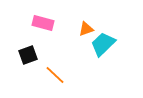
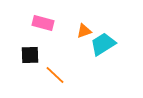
orange triangle: moved 2 px left, 2 px down
cyan trapezoid: rotated 12 degrees clockwise
black square: moved 2 px right; rotated 18 degrees clockwise
